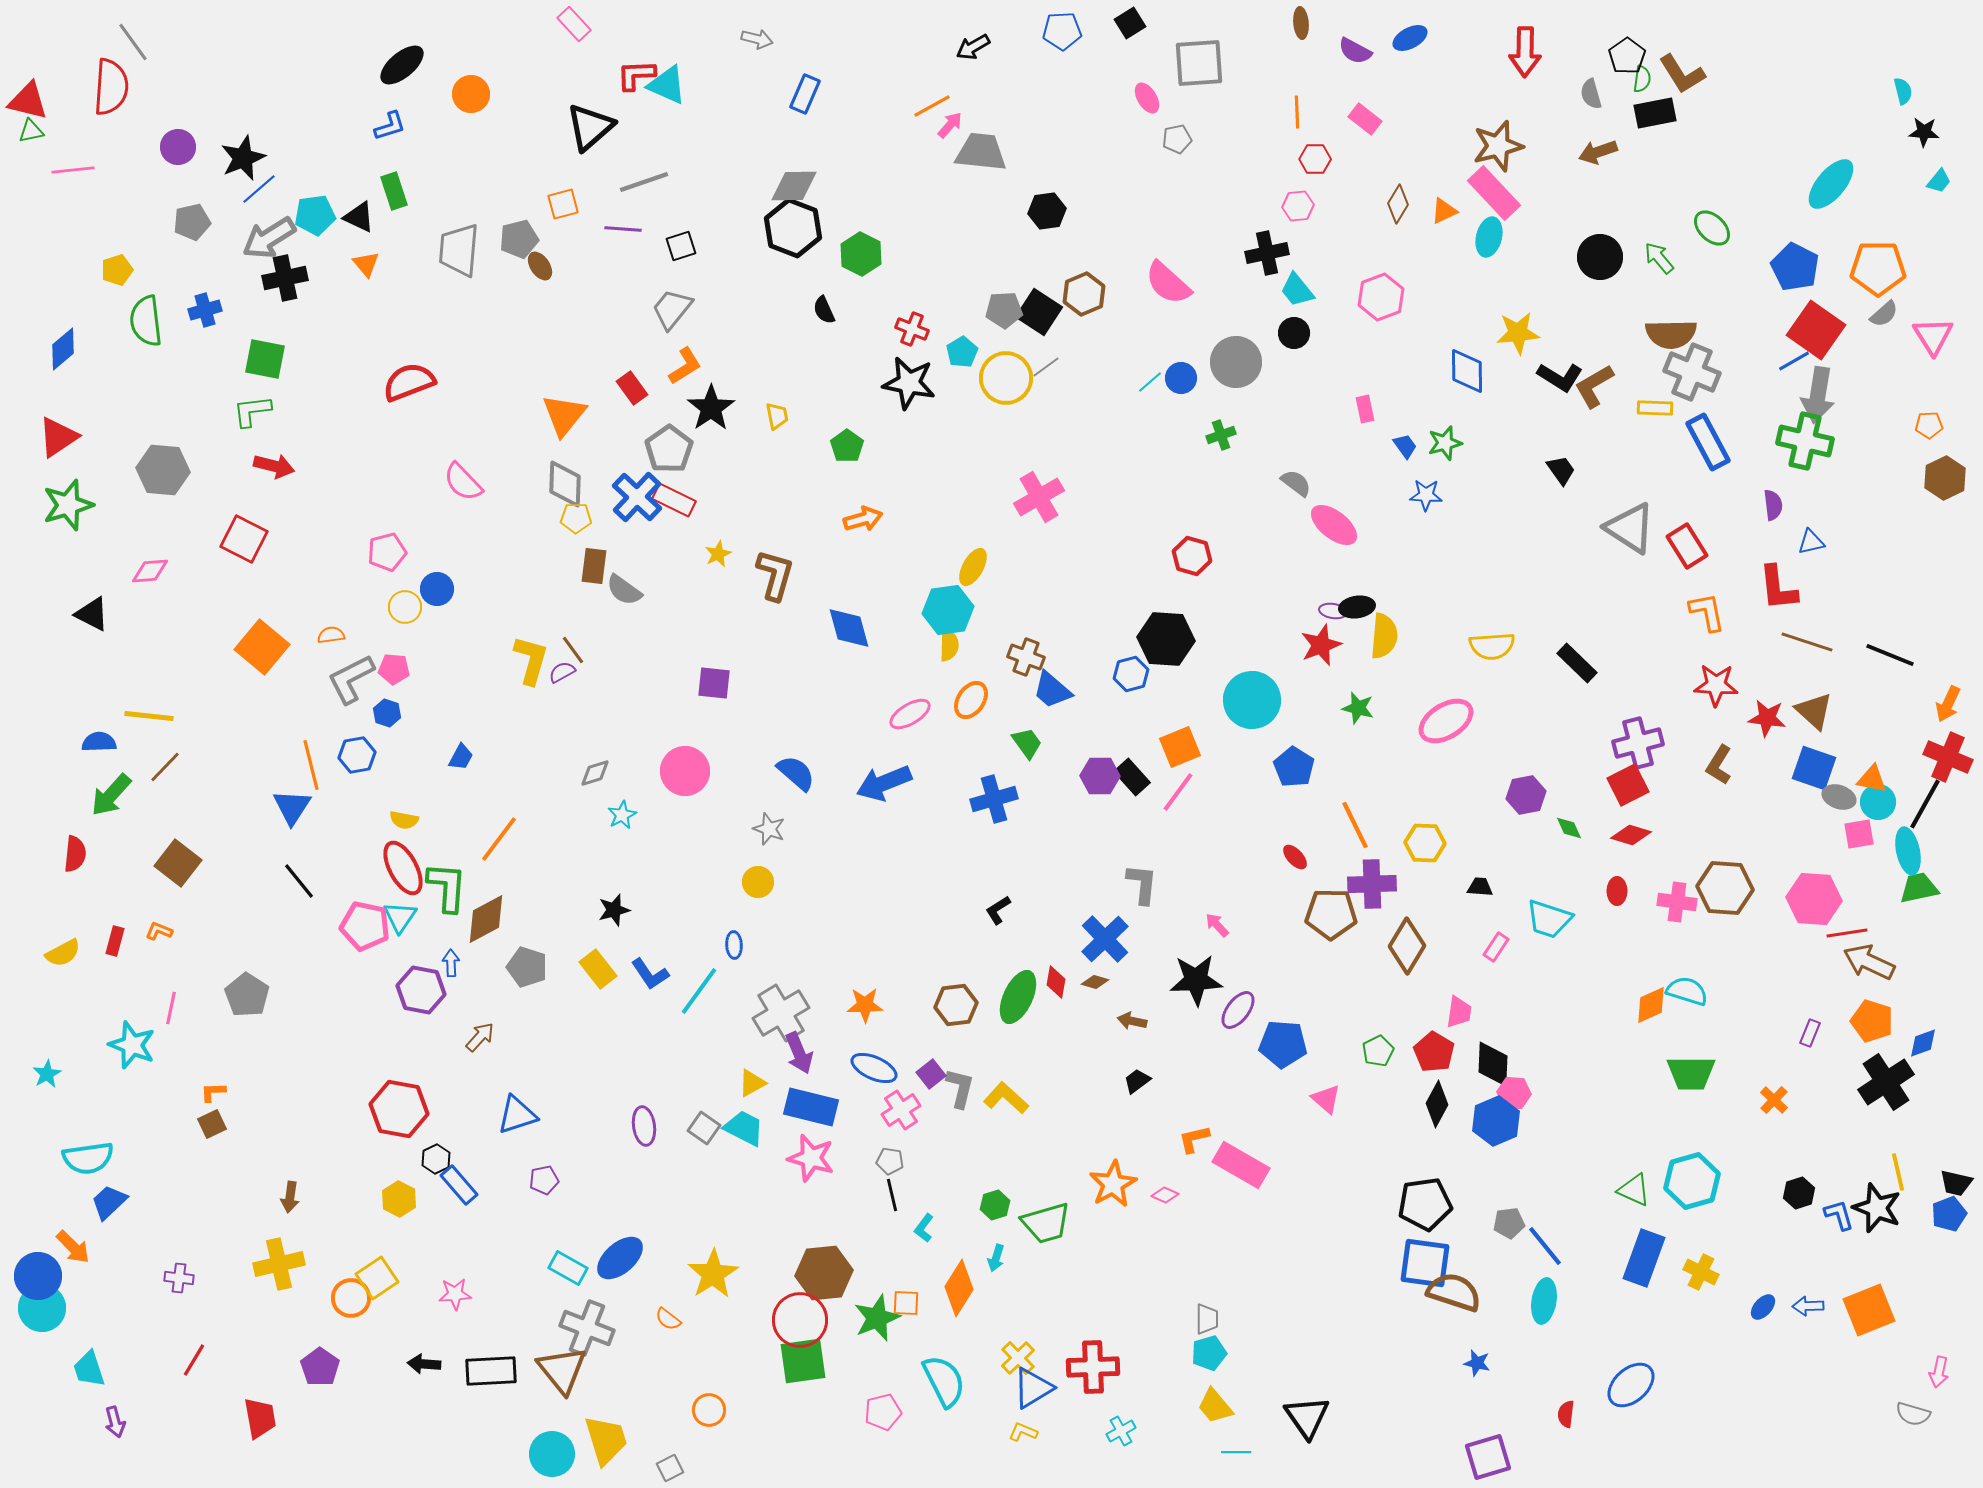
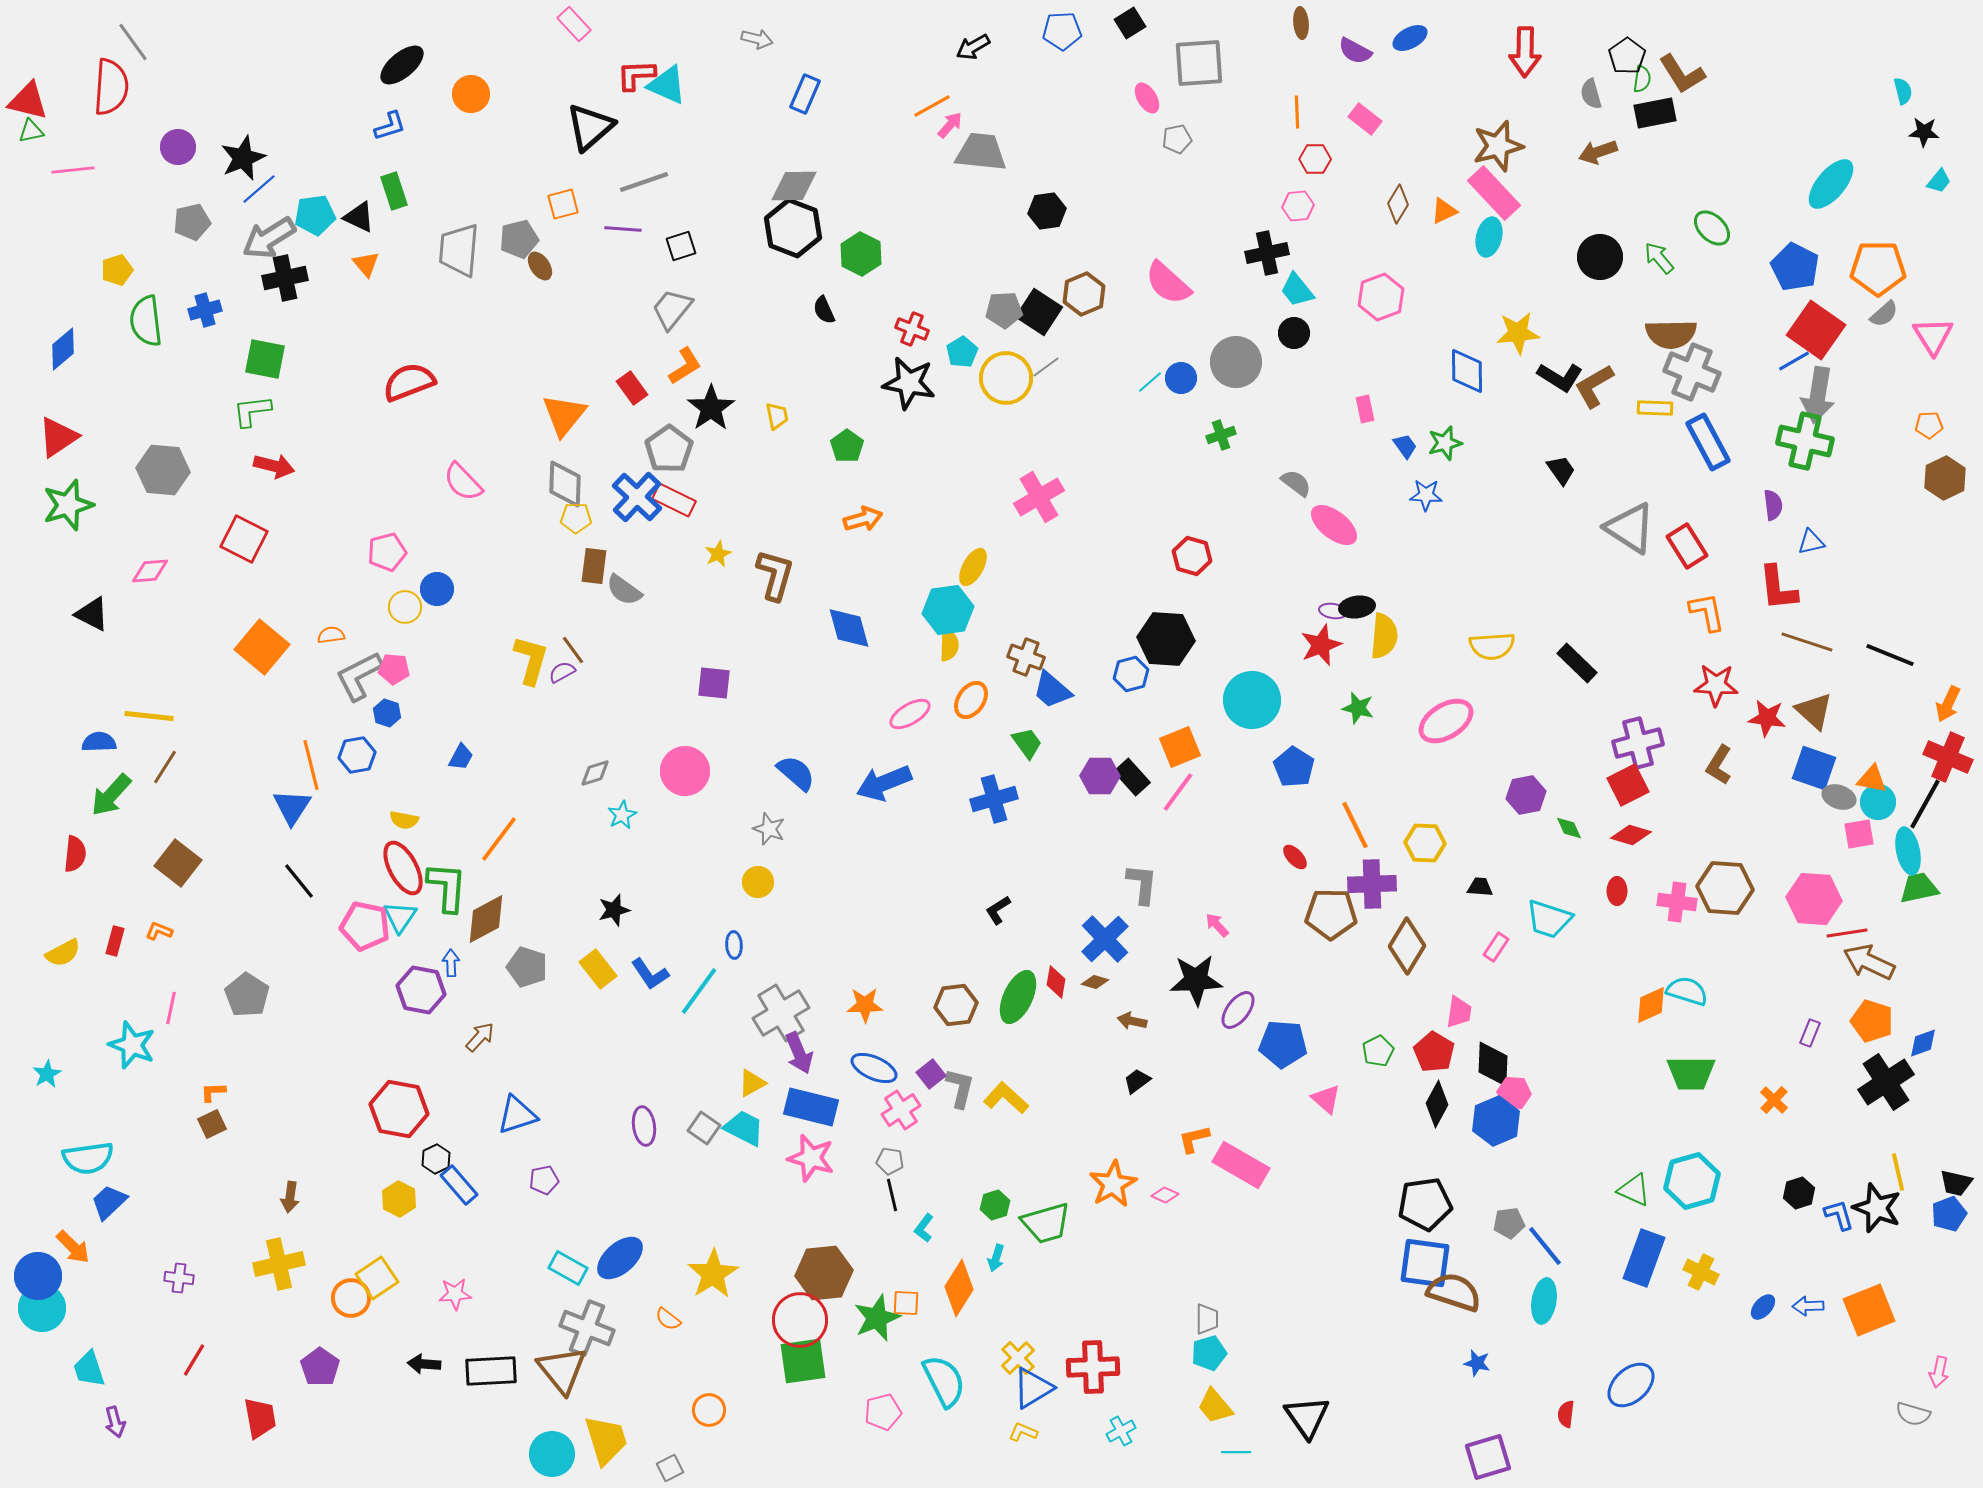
gray L-shape at (351, 679): moved 8 px right, 3 px up
brown line at (165, 767): rotated 12 degrees counterclockwise
